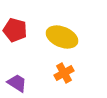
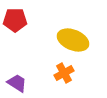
red pentagon: moved 10 px up; rotated 15 degrees counterclockwise
yellow ellipse: moved 11 px right, 3 px down
